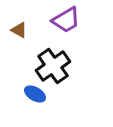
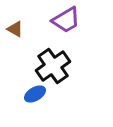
brown triangle: moved 4 px left, 1 px up
blue ellipse: rotated 60 degrees counterclockwise
